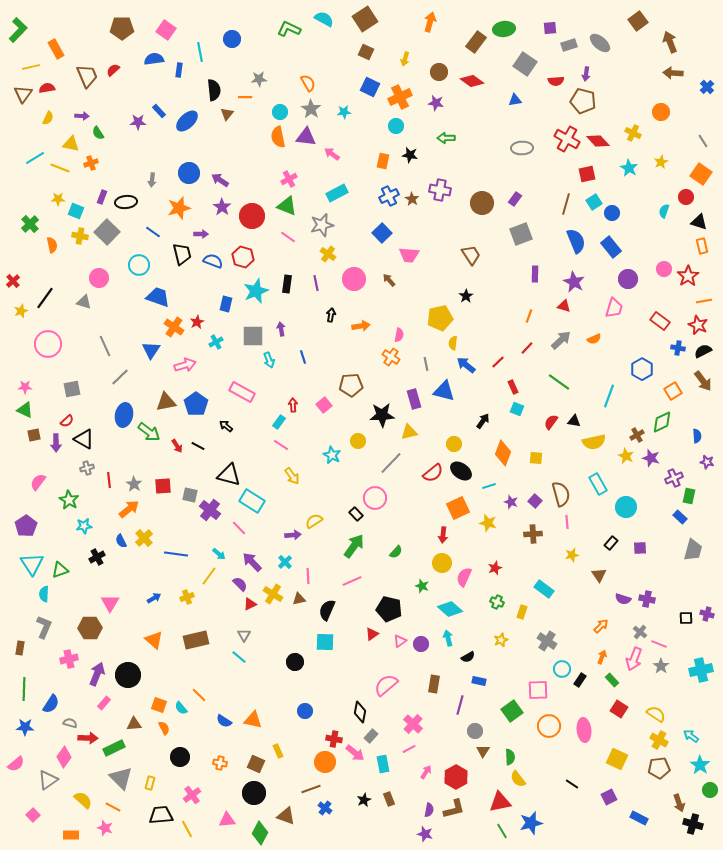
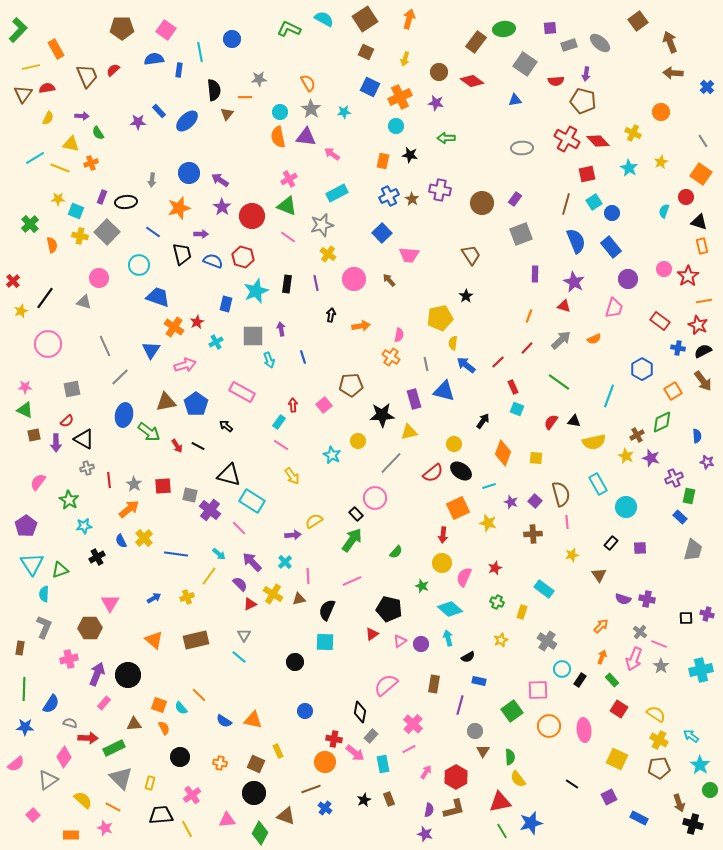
orange arrow at (430, 22): moved 21 px left, 3 px up
green arrow at (354, 546): moved 2 px left, 6 px up
